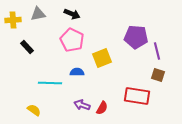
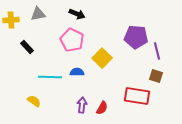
black arrow: moved 5 px right
yellow cross: moved 2 px left
yellow square: rotated 24 degrees counterclockwise
brown square: moved 2 px left, 1 px down
cyan line: moved 6 px up
purple arrow: rotated 77 degrees clockwise
yellow semicircle: moved 9 px up
